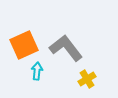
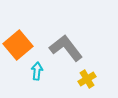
orange square: moved 6 px left; rotated 16 degrees counterclockwise
